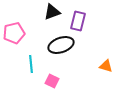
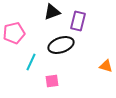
cyan line: moved 2 px up; rotated 30 degrees clockwise
pink square: rotated 32 degrees counterclockwise
